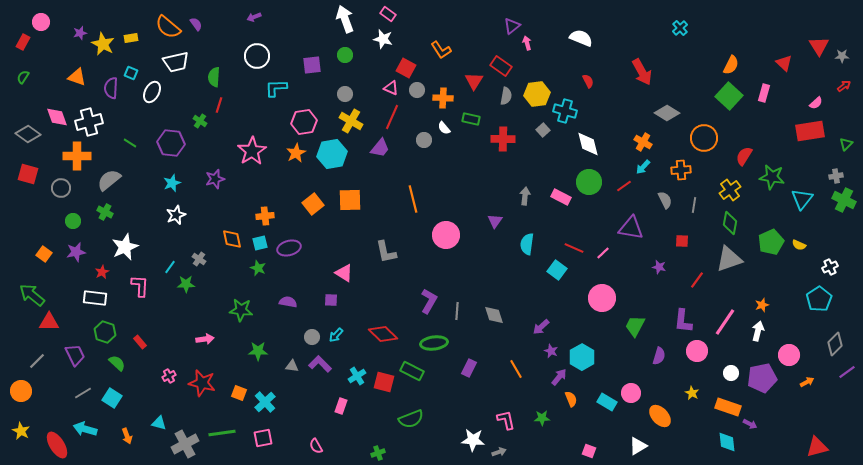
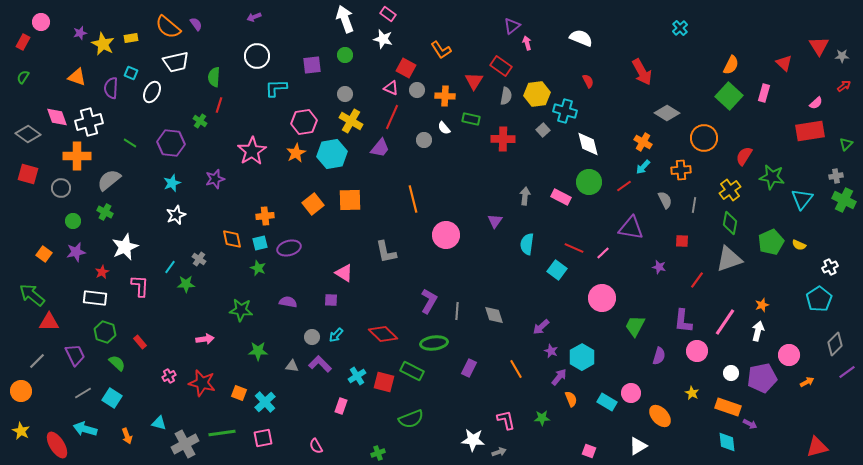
orange cross at (443, 98): moved 2 px right, 2 px up
